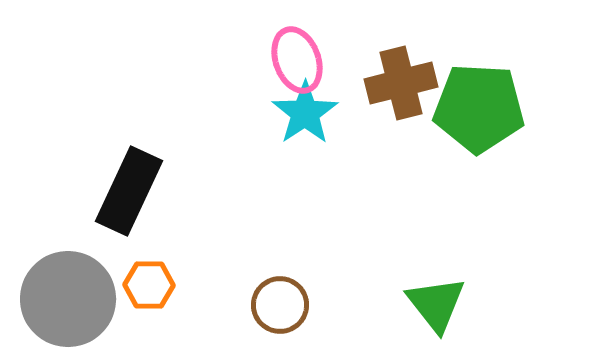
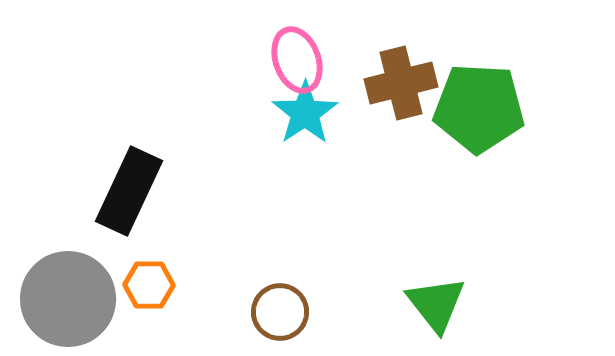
brown circle: moved 7 px down
